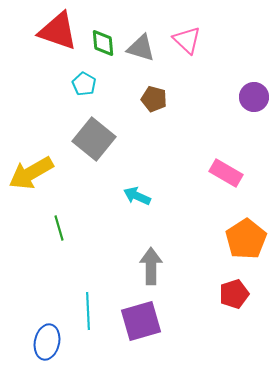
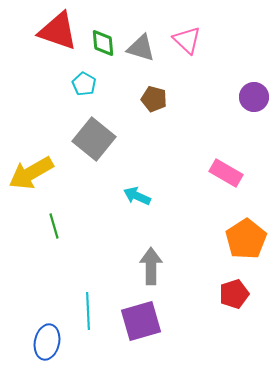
green line: moved 5 px left, 2 px up
